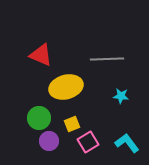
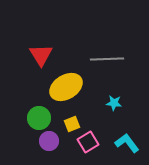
red triangle: rotated 35 degrees clockwise
yellow ellipse: rotated 16 degrees counterclockwise
cyan star: moved 7 px left, 7 px down
